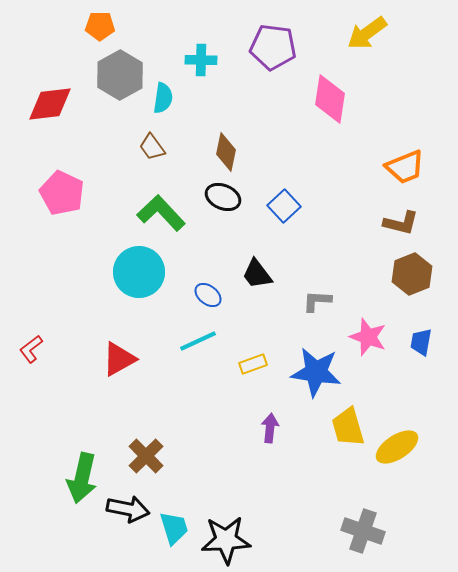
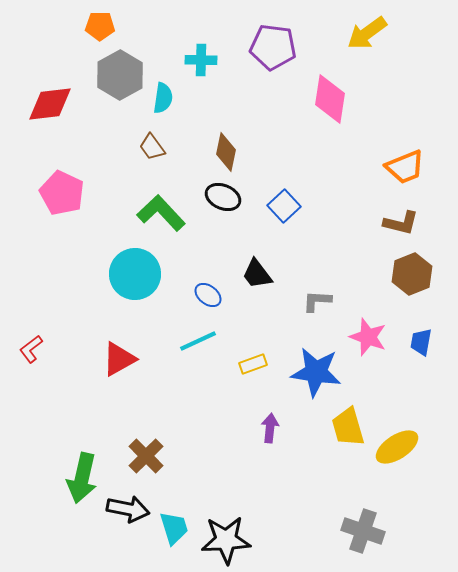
cyan circle: moved 4 px left, 2 px down
